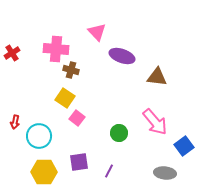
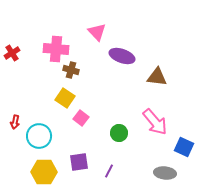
pink square: moved 4 px right
blue square: moved 1 px down; rotated 30 degrees counterclockwise
